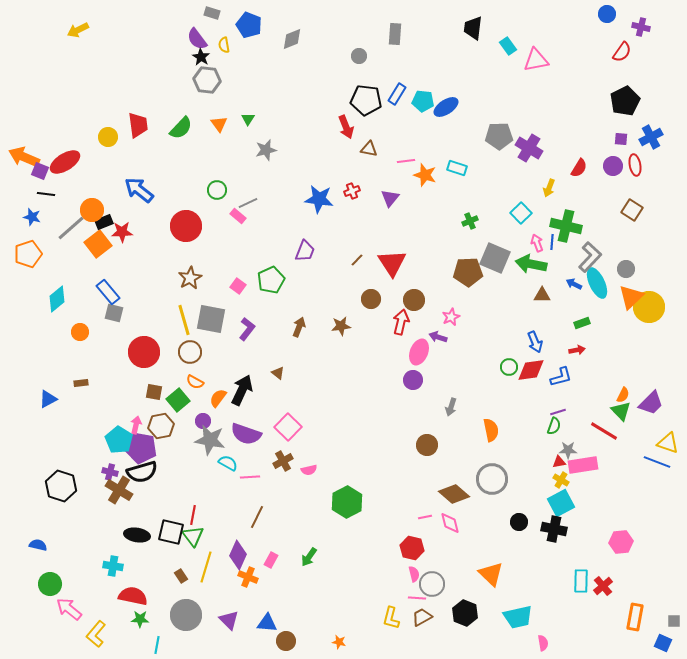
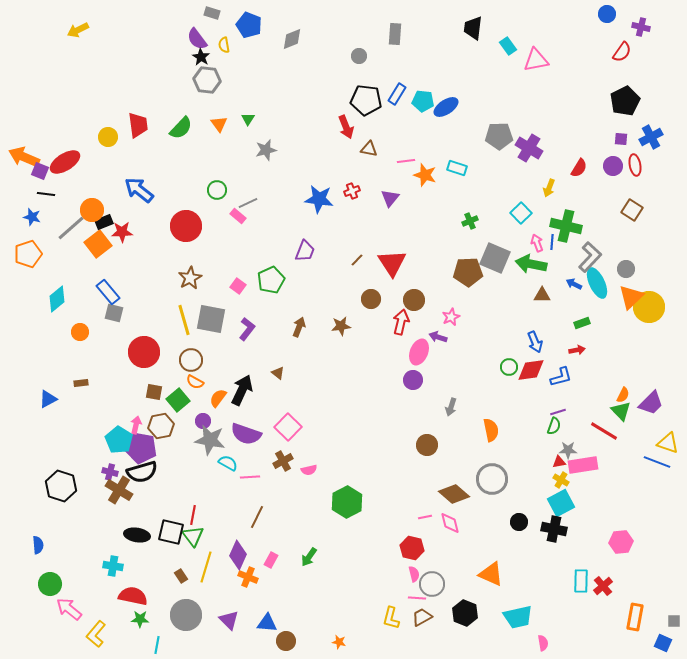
brown circle at (190, 352): moved 1 px right, 8 px down
blue semicircle at (38, 545): rotated 72 degrees clockwise
orange triangle at (491, 574): rotated 20 degrees counterclockwise
